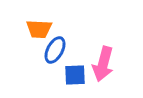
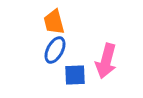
orange trapezoid: moved 15 px right, 7 px up; rotated 72 degrees clockwise
pink arrow: moved 3 px right, 3 px up
